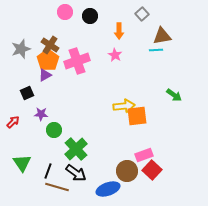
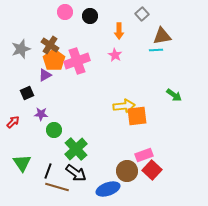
orange pentagon: moved 6 px right
